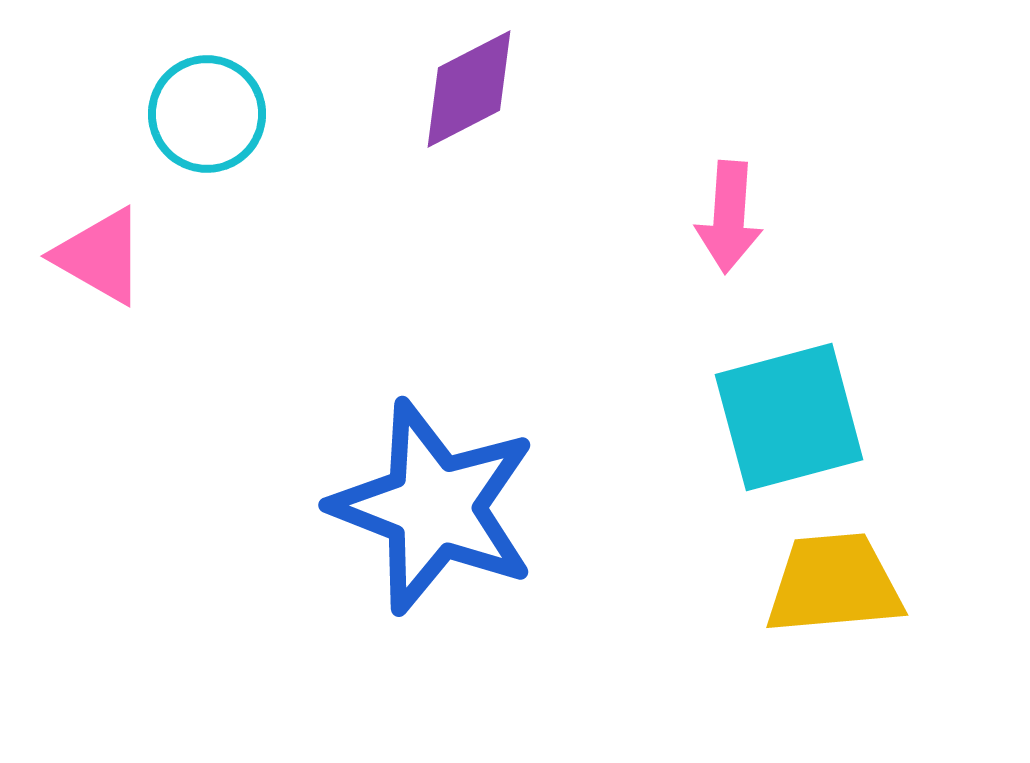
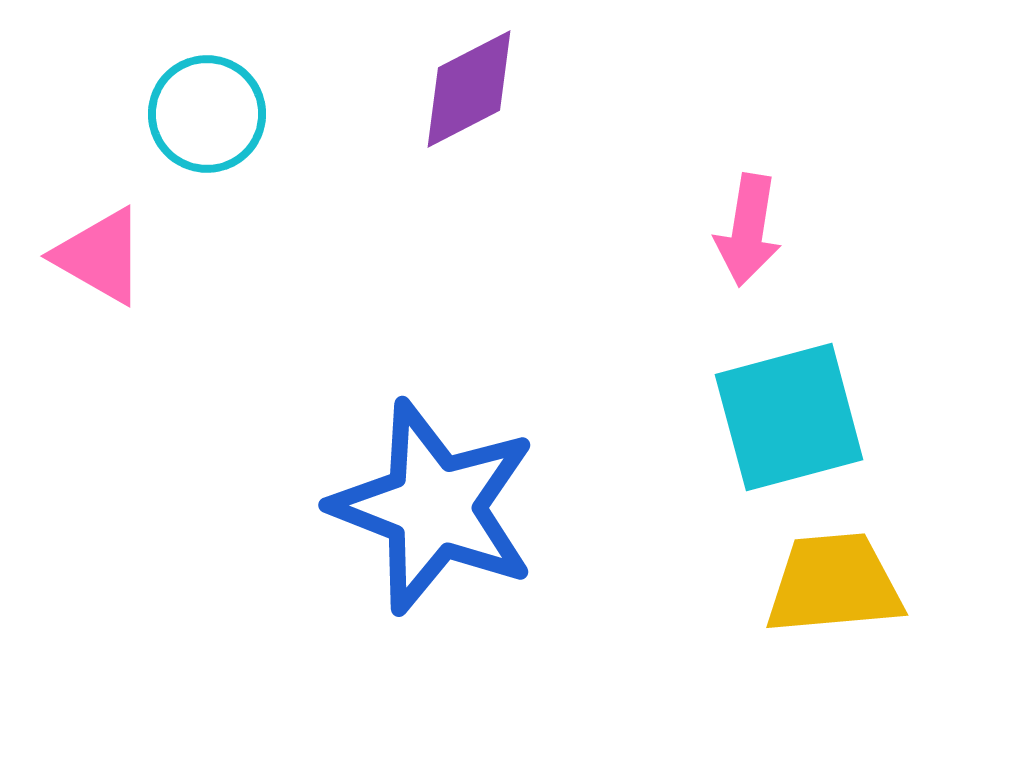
pink arrow: moved 19 px right, 13 px down; rotated 5 degrees clockwise
